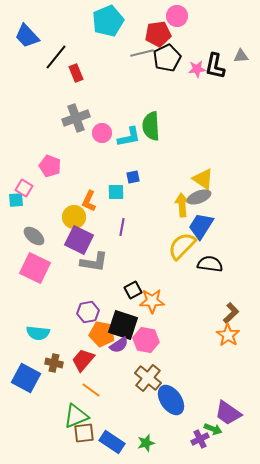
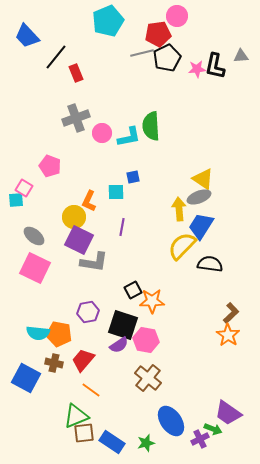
yellow arrow at (182, 205): moved 3 px left, 4 px down
orange pentagon at (102, 334): moved 43 px left
blue ellipse at (171, 400): moved 21 px down
